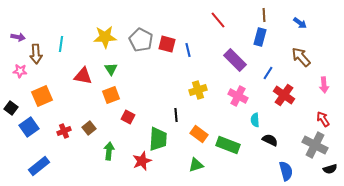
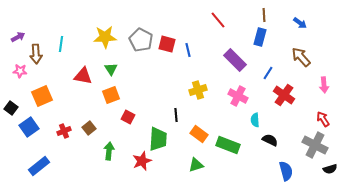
purple arrow at (18, 37): rotated 40 degrees counterclockwise
